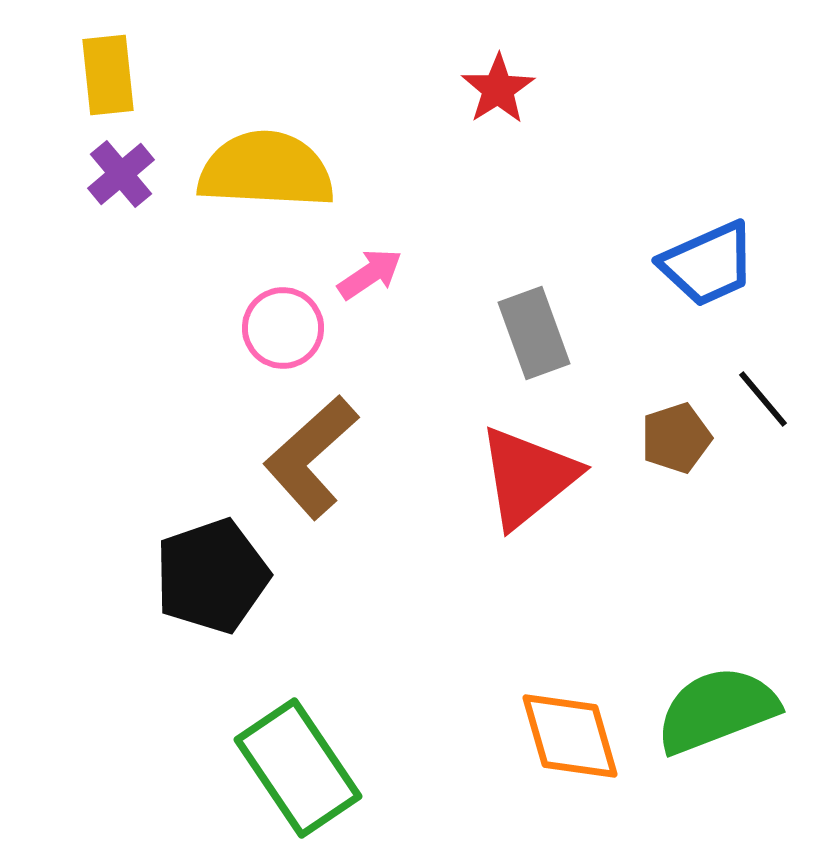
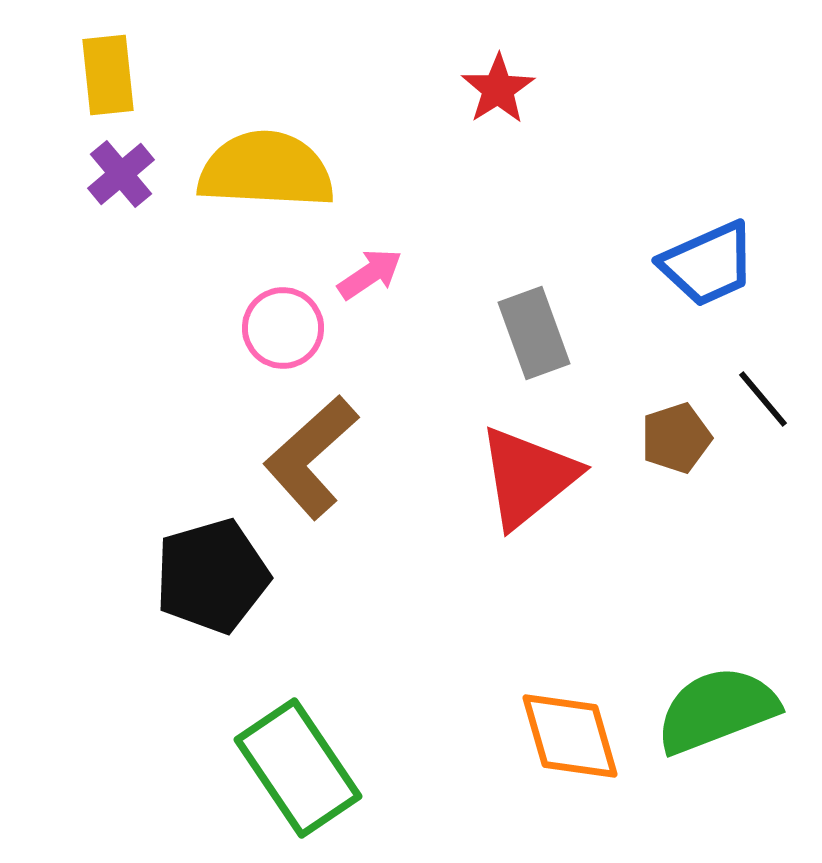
black pentagon: rotated 3 degrees clockwise
